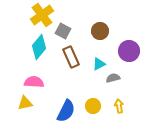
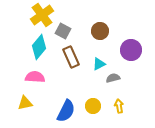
purple circle: moved 2 px right, 1 px up
pink semicircle: moved 1 px right, 5 px up
